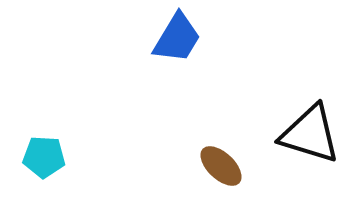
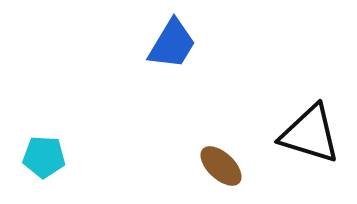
blue trapezoid: moved 5 px left, 6 px down
